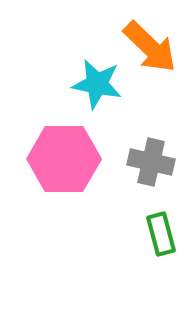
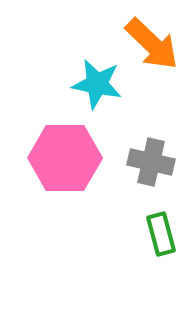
orange arrow: moved 2 px right, 3 px up
pink hexagon: moved 1 px right, 1 px up
